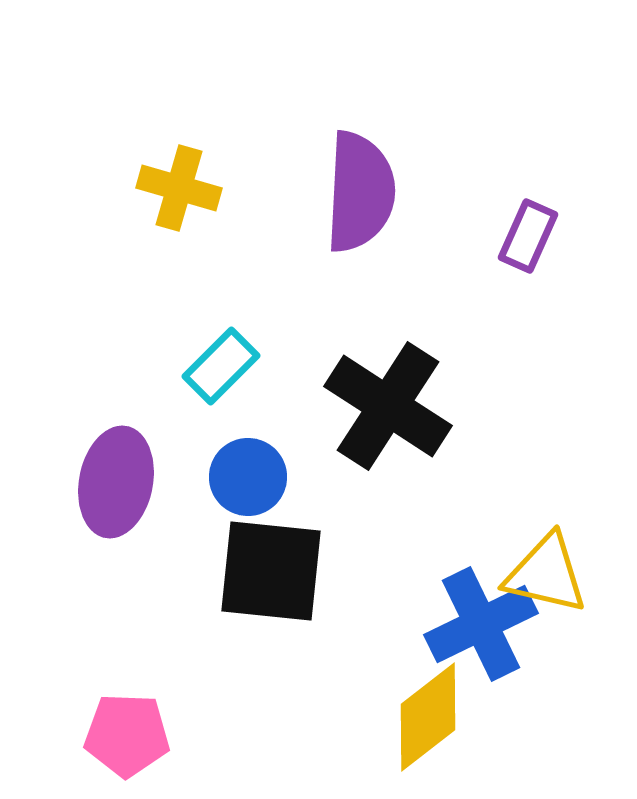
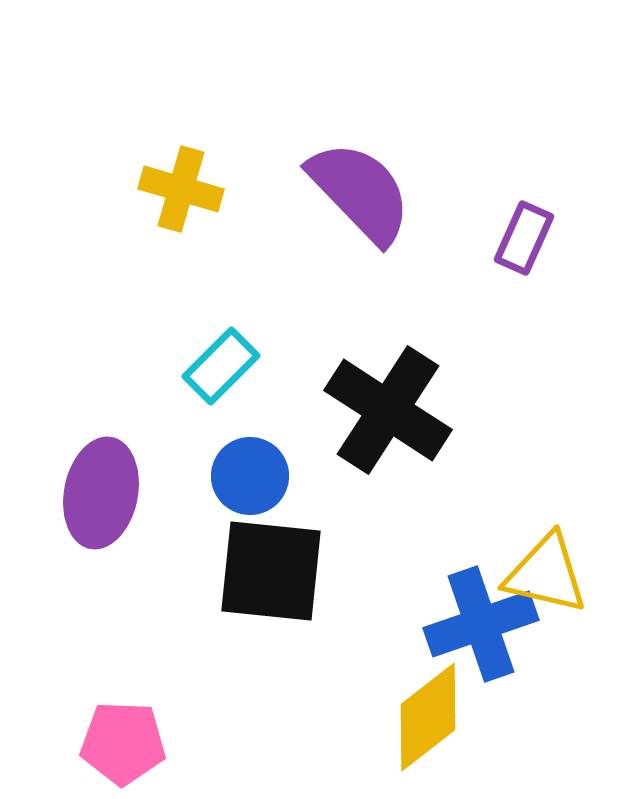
yellow cross: moved 2 px right, 1 px down
purple semicircle: rotated 47 degrees counterclockwise
purple rectangle: moved 4 px left, 2 px down
black cross: moved 4 px down
blue circle: moved 2 px right, 1 px up
purple ellipse: moved 15 px left, 11 px down
blue cross: rotated 7 degrees clockwise
pink pentagon: moved 4 px left, 8 px down
